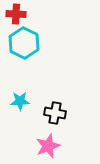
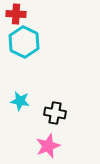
cyan hexagon: moved 1 px up
cyan star: rotated 12 degrees clockwise
